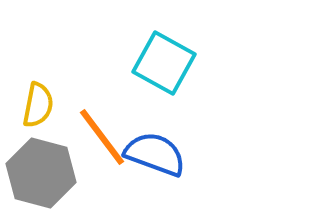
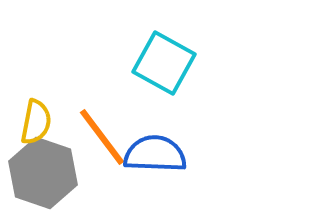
yellow semicircle: moved 2 px left, 17 px down
blue semicircle: rotated 18 degrees counterclockwise
gray hexagon: moved 2 px right; rotated 4 degrees clockwise
